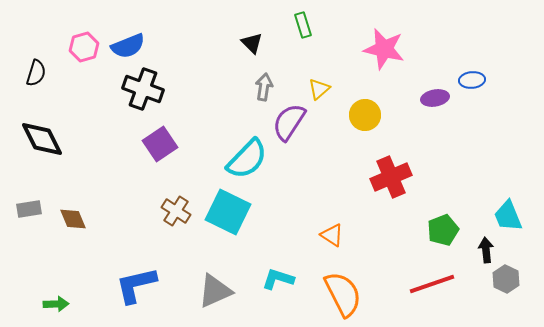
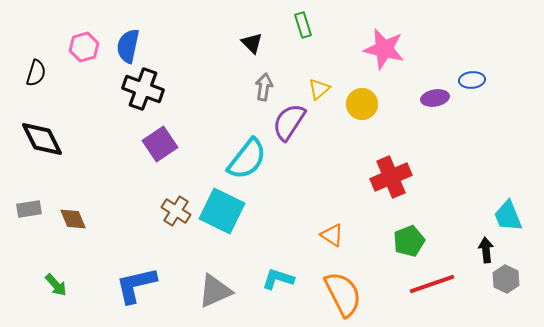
blue semicircle: rotated 124 degrees clockwise
yellow circle: moved 3 px left, 11 px up
cyan semicircle: rotated 6 degrees counterclockwise
cyan square: moved 6 px left, 1 px up
green pentagon: moved 34 px left, 11 px down
green arrow: moved 19 px up; rotated 50 degrees clockwise
